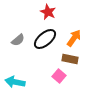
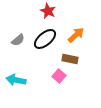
red star: moved 1 px up
orange arrow: moved 2 px right, 3 px up; rotated 12 degrees clockwise
cyan arrow: moved 1 px right, 2 px up
